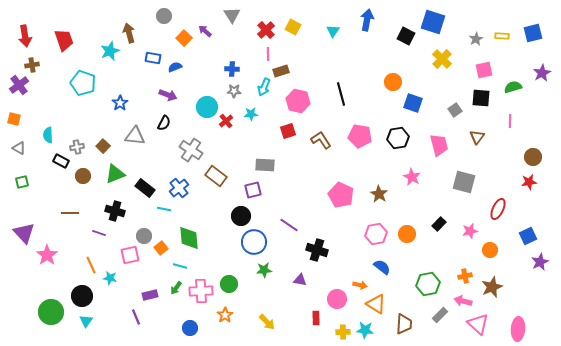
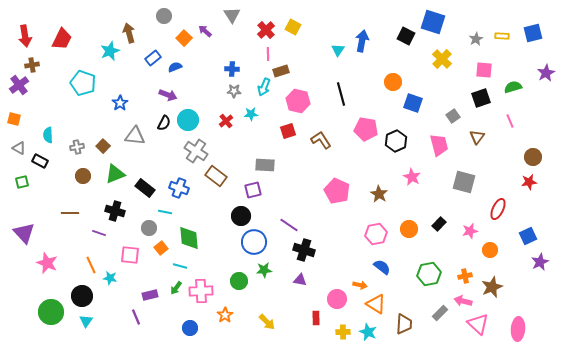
blue arrow at (367, 20): moved 5 px left, 21 px down
cyan triangle at (333, 31): moved 5 px right, 19 px down
red trapezoid at (64, 40): moved 2 px left, 1 px up; rotated 45 degrees clockwise
blue rectangle at (153, 58): rotated 49 degrees counterclockwise
pink square at (484, 70): rotated 18 degrees clockwise
purple star at (542, 73): moved 4 px right
black square at (481, 98): rotated 24 degrees counterclockwise
cyan circle at (207, 107): moved 19 px left, 13 px down
gray square at (455, 110): moved 2 px left, 6 px down
pink line at (510, 121): rotated 24 degrees counterclockwise
pink pentagon at (360, 136): moved 6 px right, 7 px up
black hexagon at (398, 138): moved 2 px left, 3 px down; rotated 15 degrees counterclockwise
gray cross at (191, 150): moved 5 px right, 1 px down
black rectangle at (61, 161): moved 21 px left
blue cross at (179, 188): rotated 30 degrees counterclockwise
pink pentagon at (341, 195): moved 4 px left, 4 px up
cyan line at (164, 209): moved 1 px right, 3 px down
orange circle at (407, 234): moved 2 px right, 5 px up
gray circle at (144, 236): moved 5 px right, 8 px up
black cross at (317, 250): moved 13 px left
pink star at (47, 255): moved 8 px down; rotated 15 degrees counterclockwise
pink square at (130, 255): rotated 18 degrees clockwise
green circle at (229, 284): moved 10 px right, 3 px up
green hexagon at (428, 284): moved 1 px right, 10 px up
gray rectangle at (440, 315): moved 2 px up
cyan star at (365, 330): moved 3 px right, 2 px down; rotated 18 degrees clockwise
